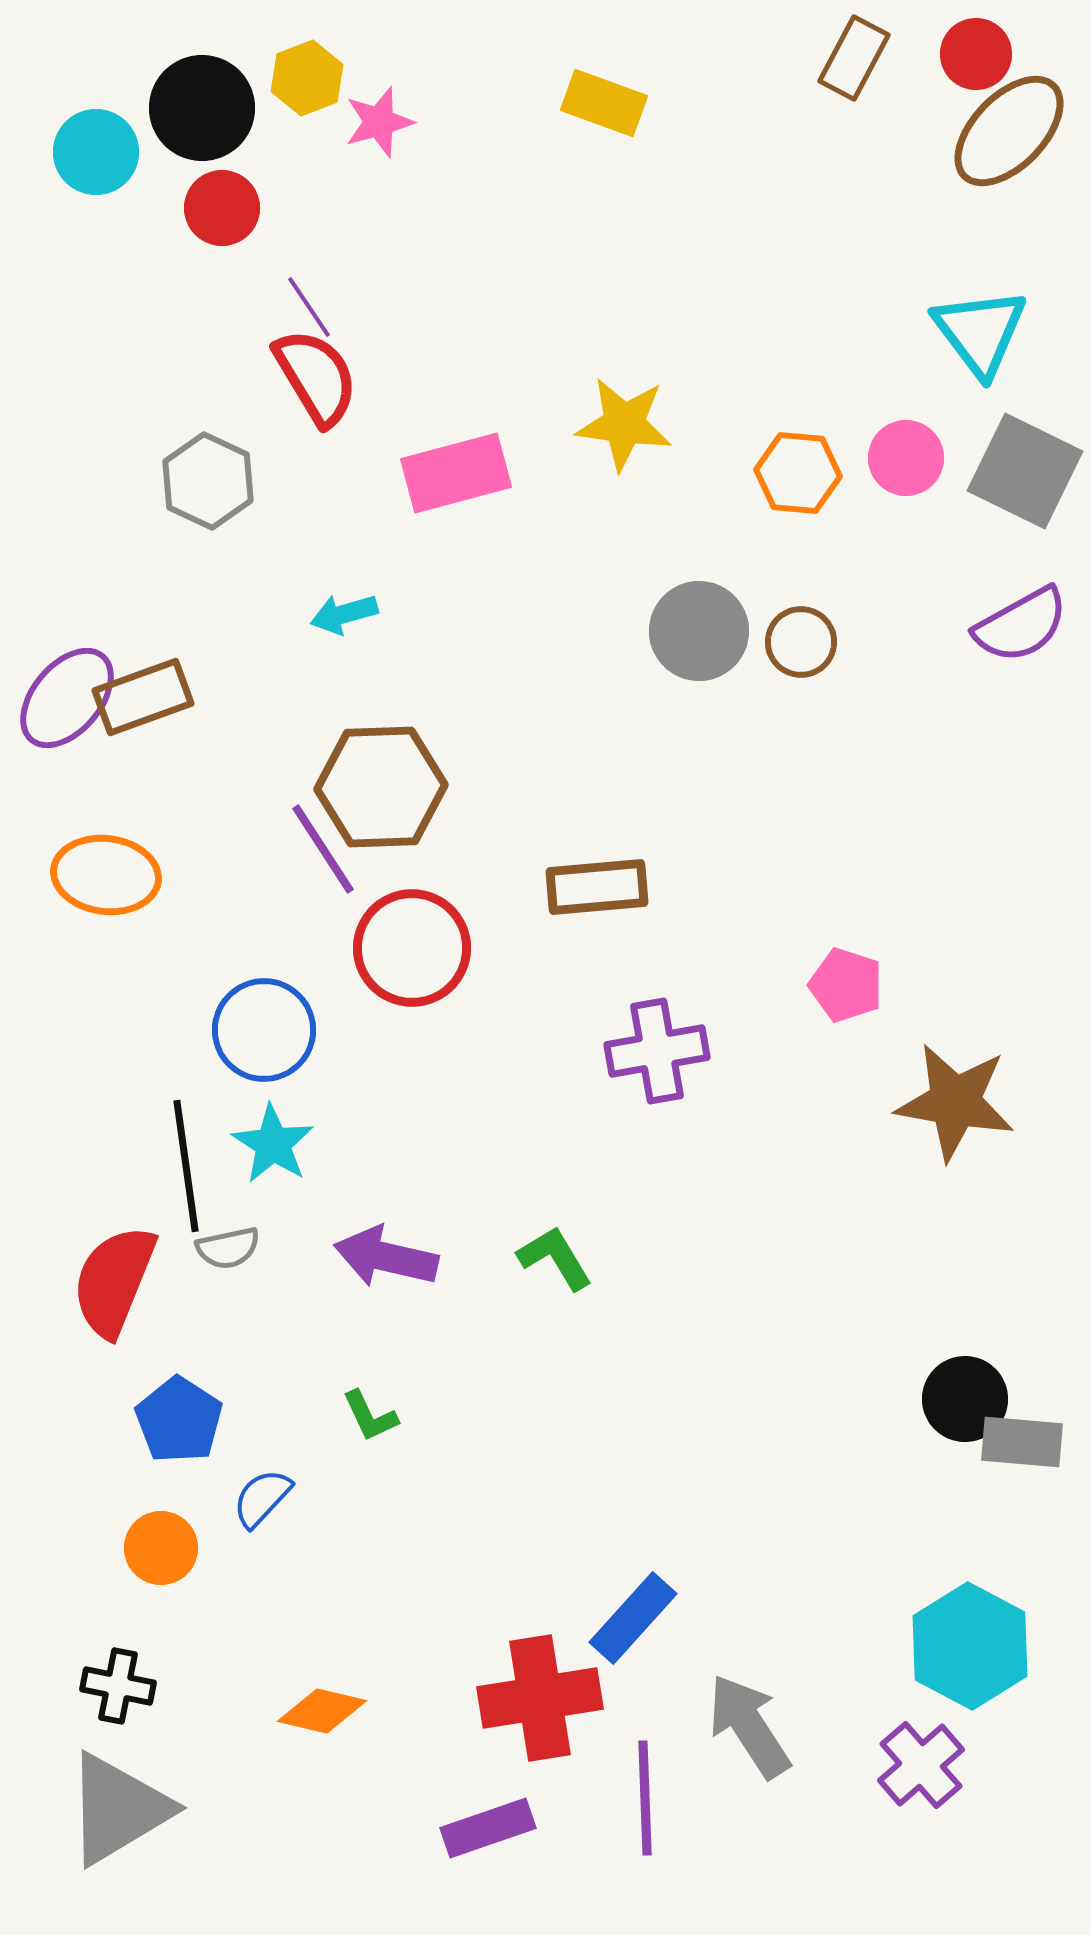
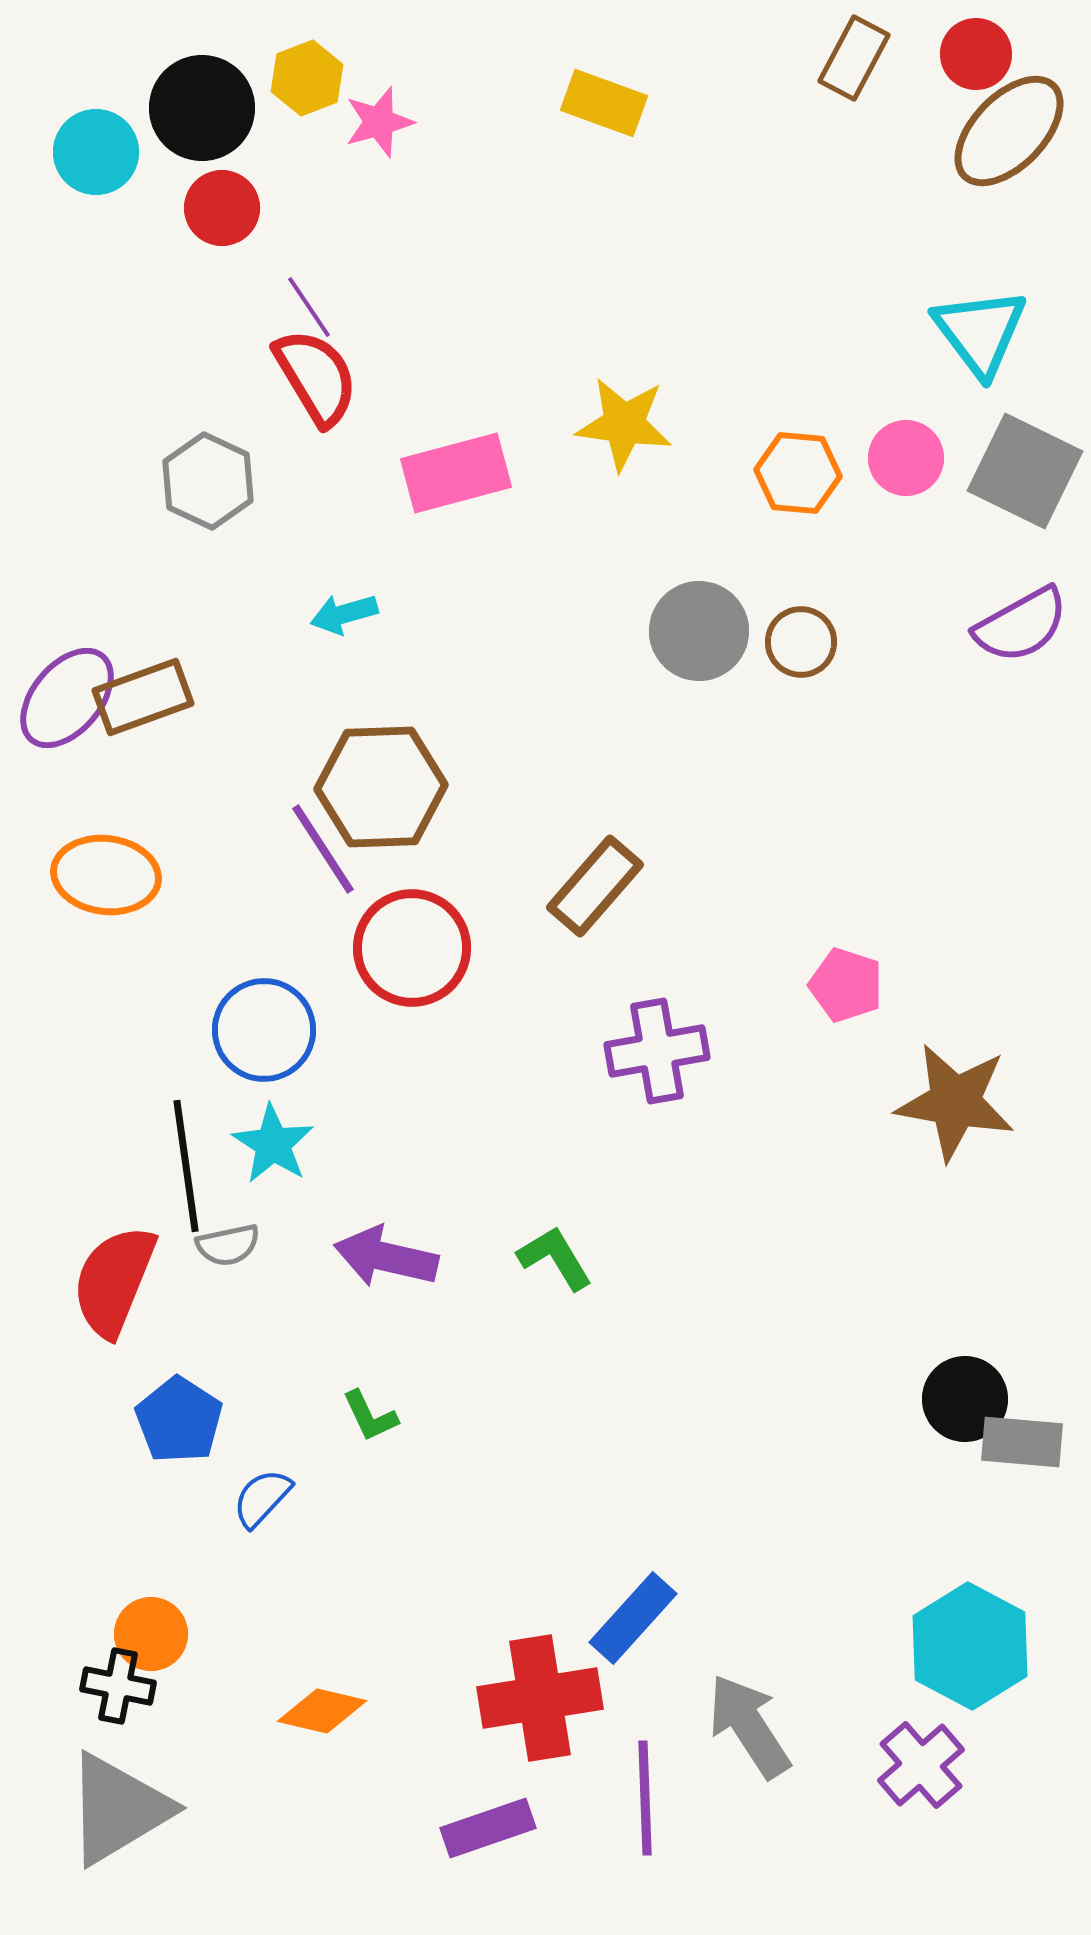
brown rectangle at (597, 887): moved 2 px left, 1 px up; rotated 44 degrees counterclockwise
gray semicircle at (228, 1248): moved 3 px up
orange circle at (161, 1548): moved 10 px left, 86 px down
